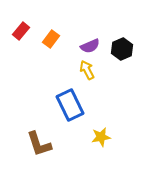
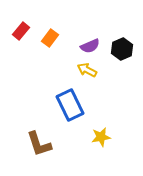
orange rectangle: moved 1 px left, 1 px up
yellow arrow: rotated 36 degrees counterclockwise
